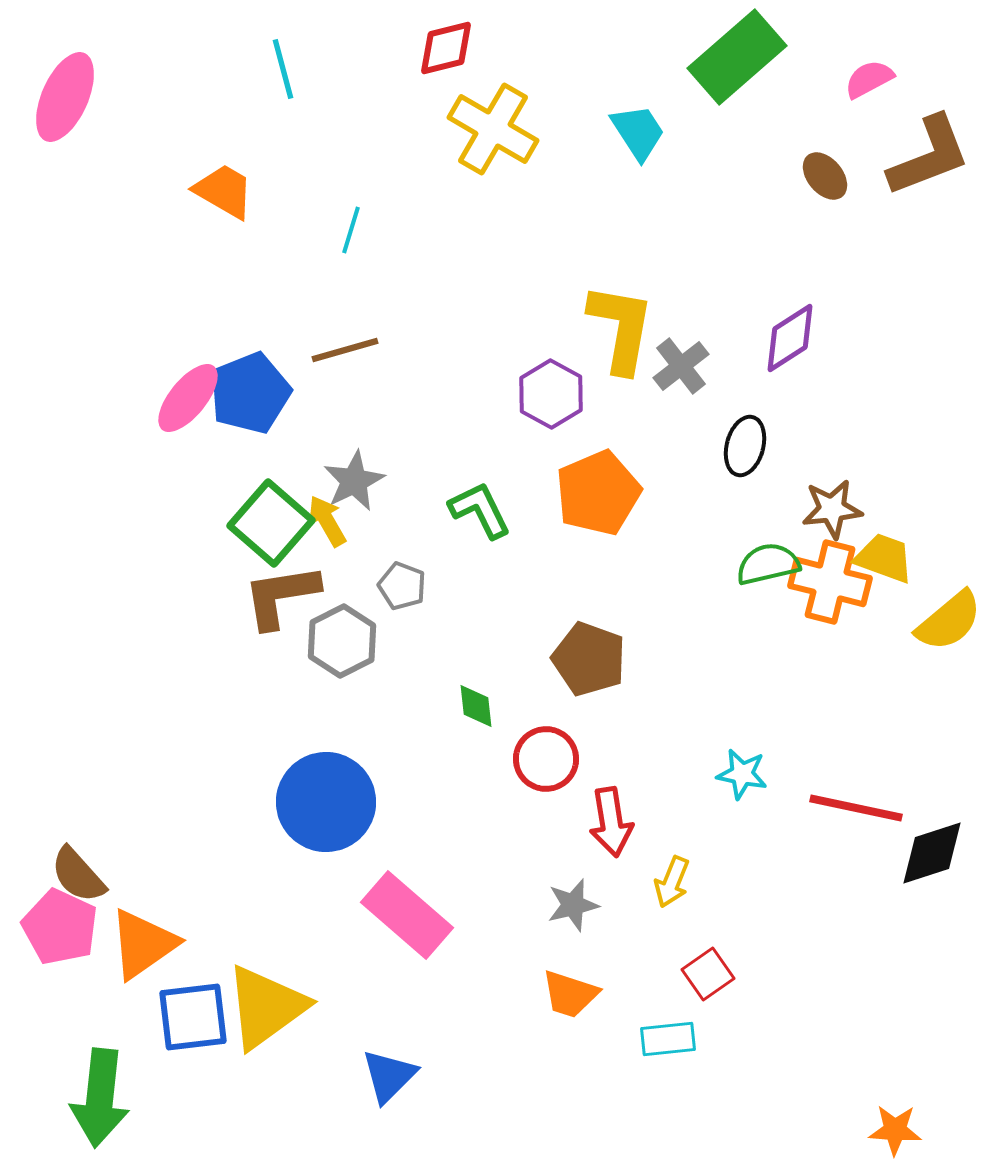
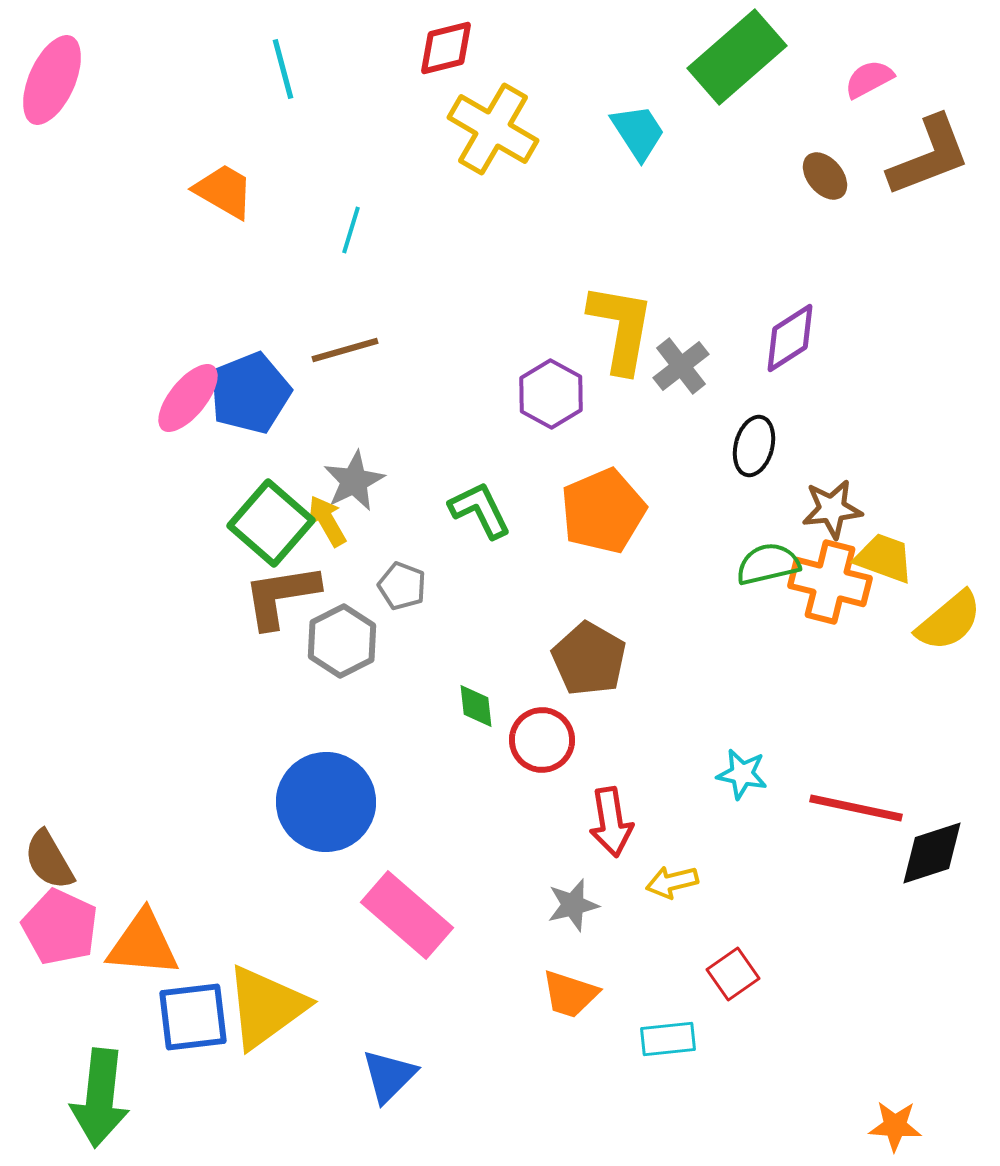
pink ellipse at (65, 97): moved 13 px left, 17 px up
black ellipse at (745, 446): moved 9 px right
orange pentagon at (598, 493): moved 5 px right, 18 px down
brown pentagon at (589, 659): rotated 10 degrees clockwise
red circle at (546, 759): moved 4 px left, 19 px up
brown semicircle at (78, 875): moved 29 px left, 15 px up; rotated 12 degrees clockwise
yellow arrow at (672, 882): rotated 54 degrees clockwise
orange triangle at (143, 944): rotated 40 degrees clockwise
red square at (708, 974): moved 25 px right
orange star at (895, 1130): moved 4 px up
